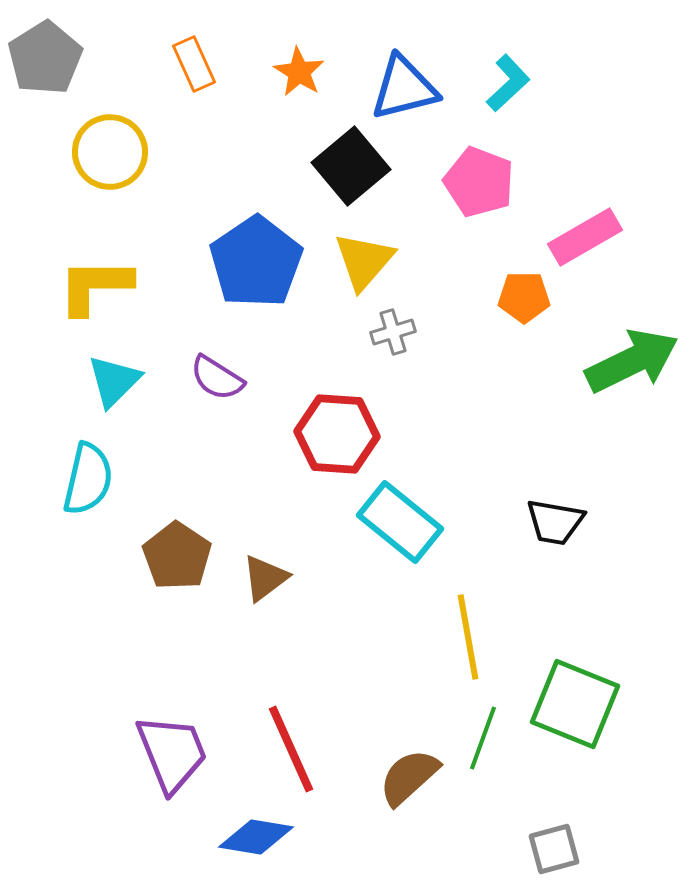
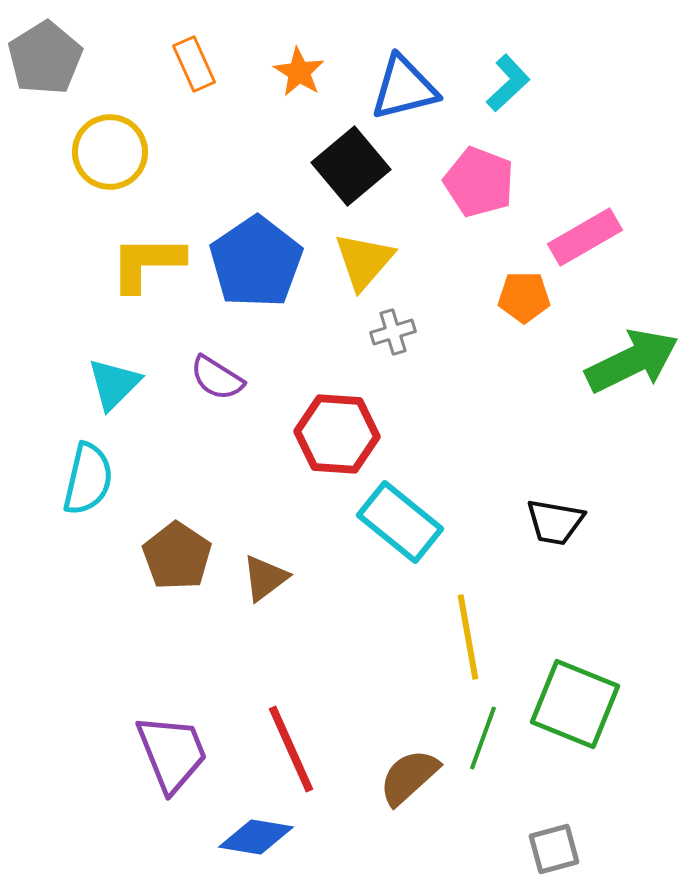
yellow L-shape: moved 52 px right, 23 px up
cyan triangle: moved 3 px down
